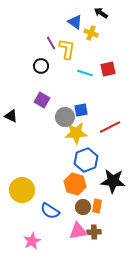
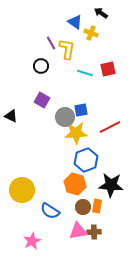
black star: moved 2 px left, 4 px down
